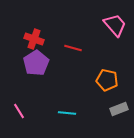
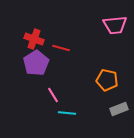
pink trapezoid: rotated 125 degrees clockwise
red line: moved 12 px left
pink line: moved 34 px right, 16 px up
